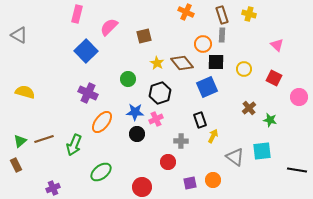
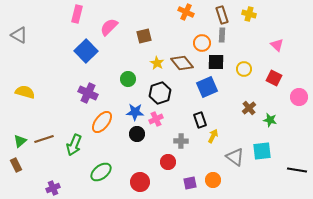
orange circle at (203, 44): moved 1 px left, 1 px up
red circle at (142, 187): moved 2 px left, 5 px up
